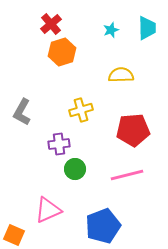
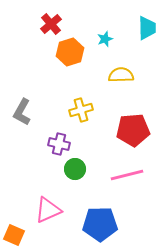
cyan star: moved 6 px left, 9 px down
orange hexagon: moved 8 px right
purple cross: rotated 20 degrees clockwise
blue pentagon: moved 3 px left, 2 px up; rotated 20 degrees clockwise
